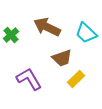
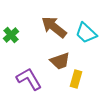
brown arrow: moved 7 px right; rotated 12 degrees clockwise
brown trapezoid: moved 2 px left, 3 px down
yellow rectangle: rotated 30 degrees counterclockwise
